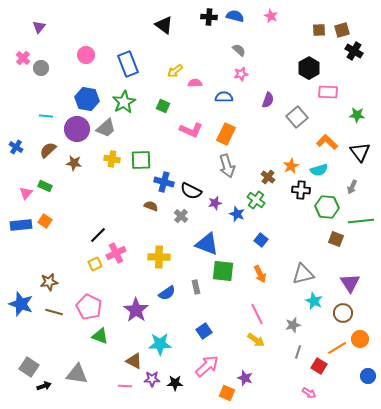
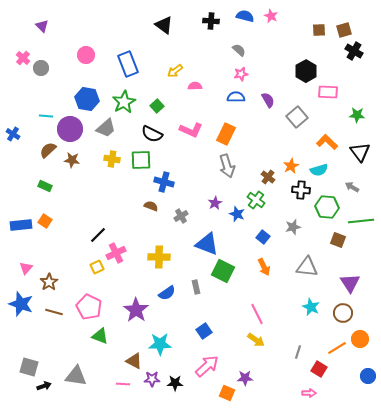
blue semicircle at (235, 16): moved 10 px right
black cross at (209, 17): moved 2 px right, 4 px down
purple triangle at (39, 27): moved 3 px right, 1 px up; rotated 24 degrees counterclockwise
brown square at (342, 30): moved 2 px right
black hexagon at (309, 68): moved 3 px left, 3 px down
pink semicircle at (195, 83): moved 3 px down
blue semicircle at (224, 97): moved 12 px right
purple semicircle at (268, 100): rotated 49 degrees counterclockwise
green square at (163, 106): moved 6 px left; rotated 24 degrees clockwise
purple circle at (77, 129): moved 7 px left
blue cross at (16, 147): moved 3 px left, 13 px up
brown star at (74, 163): moved 2 px left, 3 px up
gray arrow at (352, 187): rotated 96 degrees clockwise
black semicircle at (191, 191): moved 39 px left, 57 px up
pink triangle at (26, 193): moved 75 px down
purple star at (215, 203): rotated 16 degrees counterclockwise
gray cross at (181, 216): rotated 16 degrees clockwise
brown square at (336, 239): moved 2 px right, 1 px down
blue square at (261, 240): moved 2 px right, 3 px up
yellow square at (95, 264): moved 2 px right, 3 px down
green square at (223, 271): rotated 20 degrees clockwise
orange arrow at (260, 274): moved 4 px right, 7 px up
gray triangle at (303, 274): moved 4 px right, 7 px up; rotated 20 degrees clockwise
brown star at (49, 282): rotated 24 degrees counterclockwise
cyan star at (314, 301): moved 3 px left, 6 px down
gray star at (293, 325): moved 98 px up
red square at (319, 366): moved 3 px down
gray square at (29, 367): rotated 18 degrees counterclockwise
gray triangle at (77, 374): moved 1 px left, 2 px down
purple star at (245, 378): rotated 21 degrees counterclockwise
pink line at (125, 386): moved 2 px left, 2 px up
pink arrow at (309, 393): rotated 32 degrees counterclockwise
